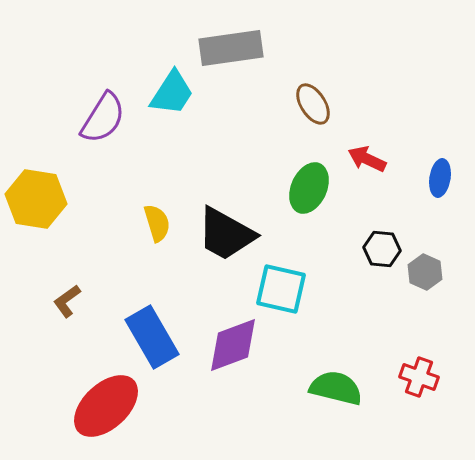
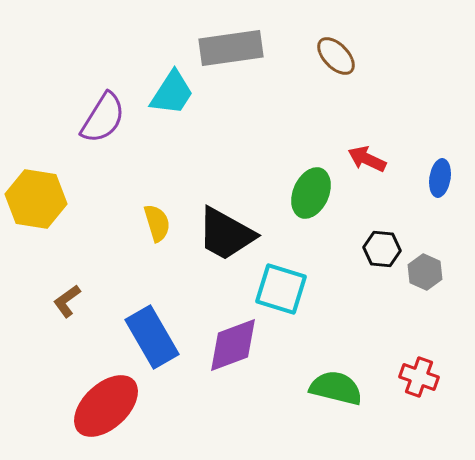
brown ellipse: moved 23 px right, 48 px up; rotated 12 degrees counterclockwise
green ellipse: moved 2 px right, 5 px down
cyan square: rotated 4 degrees clockwise
